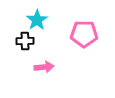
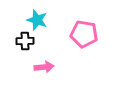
cyan star: rotated 20 degrees counterclockwise
pink pentagon: rotated 8 degrees clockwise
